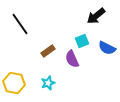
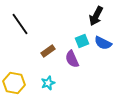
black arrow: rotated 24 degrees counterclockwise
blue semicircle: moved 4 px left, 5 px up
